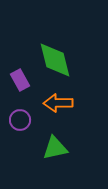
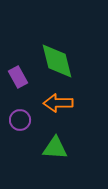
green diamond: moved 2 px right, 1 px down
purple rectangle: moved 2 px left, 3 px up
green triangle: rotated 16 degrees clockwise
